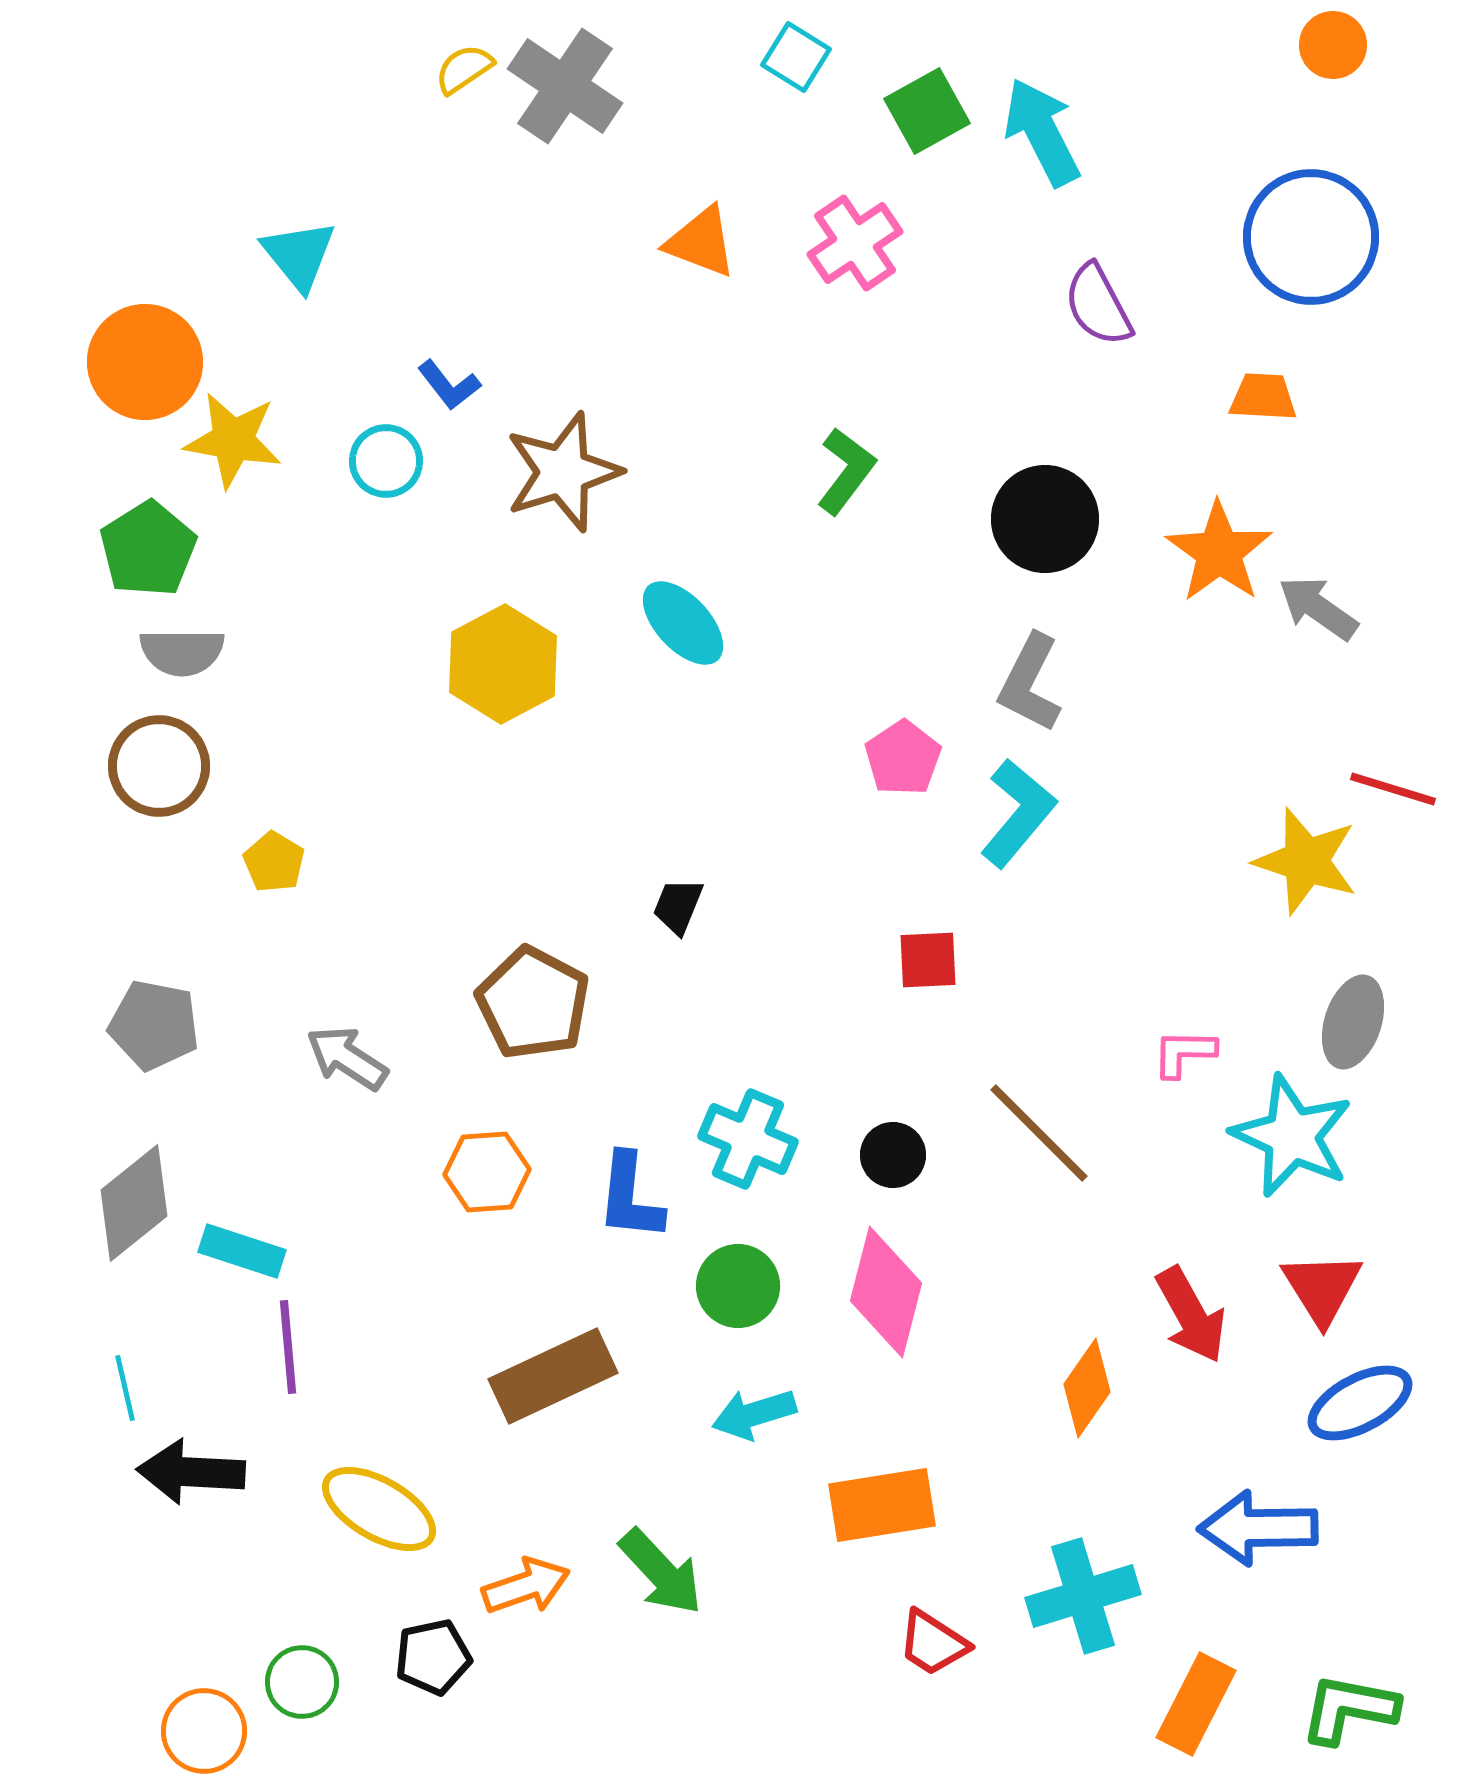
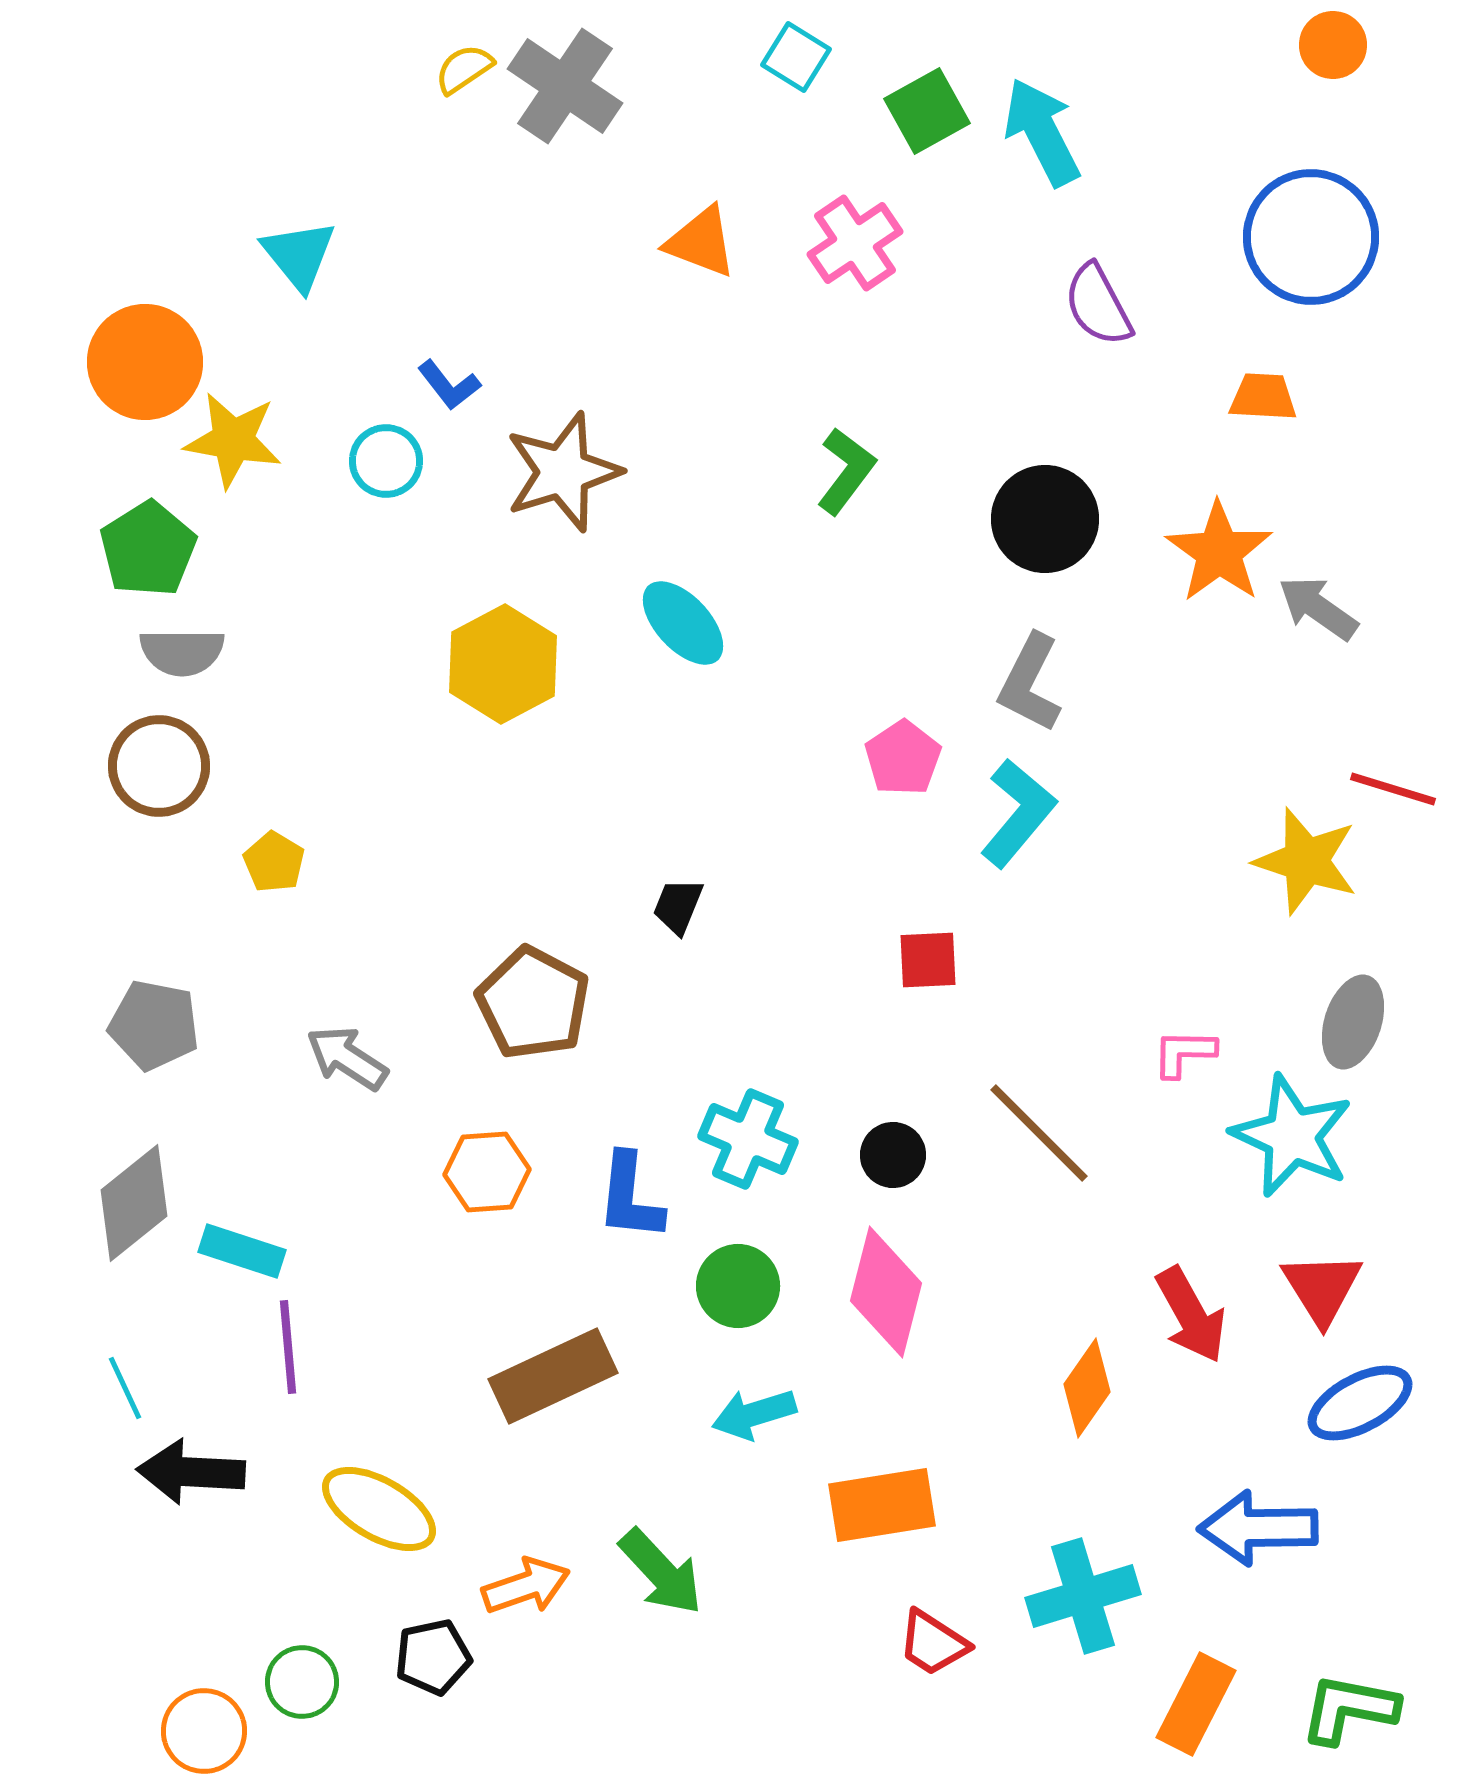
cyan line at (125, 1388): rotated 12 degrees counterclockwise
